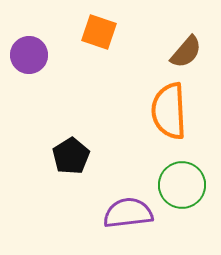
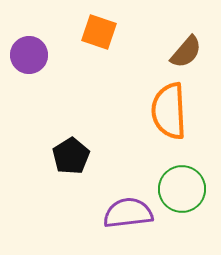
green circle: moved 4 px down
